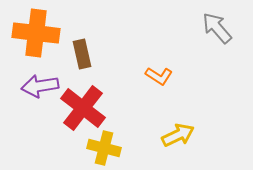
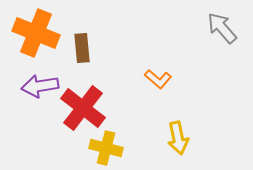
gray arrow: moved 5 px right
orange cross: rotated 15 degrees clockwise
brown rectangle: moved 6 px up; rotated 8 degrees clockwise
orange L-shape: moved 1 px left, 3 px down; rotated 8 degrees clockwise
yellow arrow: moved 3 px down; rotated 104 degrees clockwise
yellow cross: moved 2 px right
